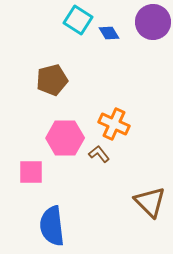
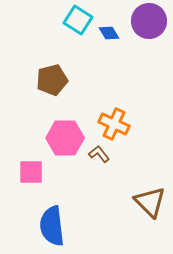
purple circle: moved 4 px left, 1 px up
